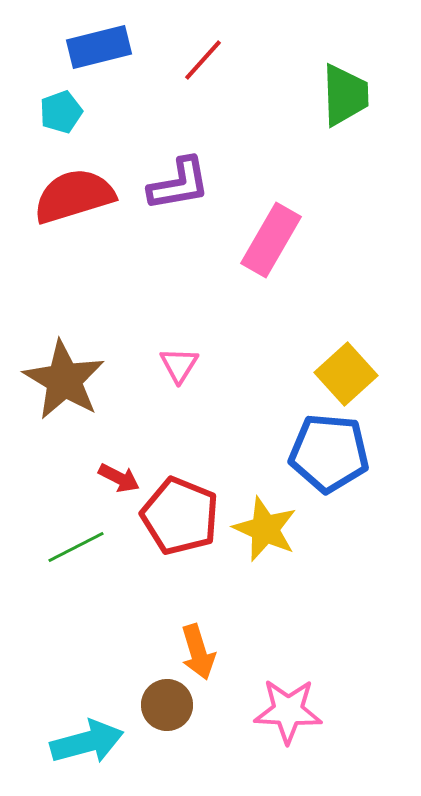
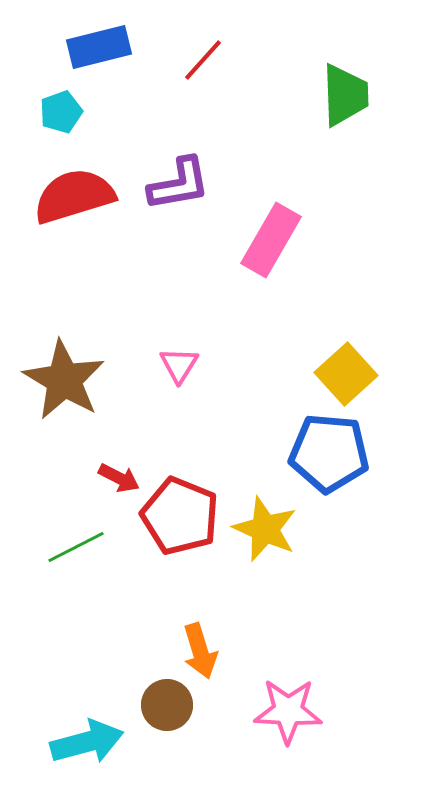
orange arrow: moved 2 px right, 1 px up
